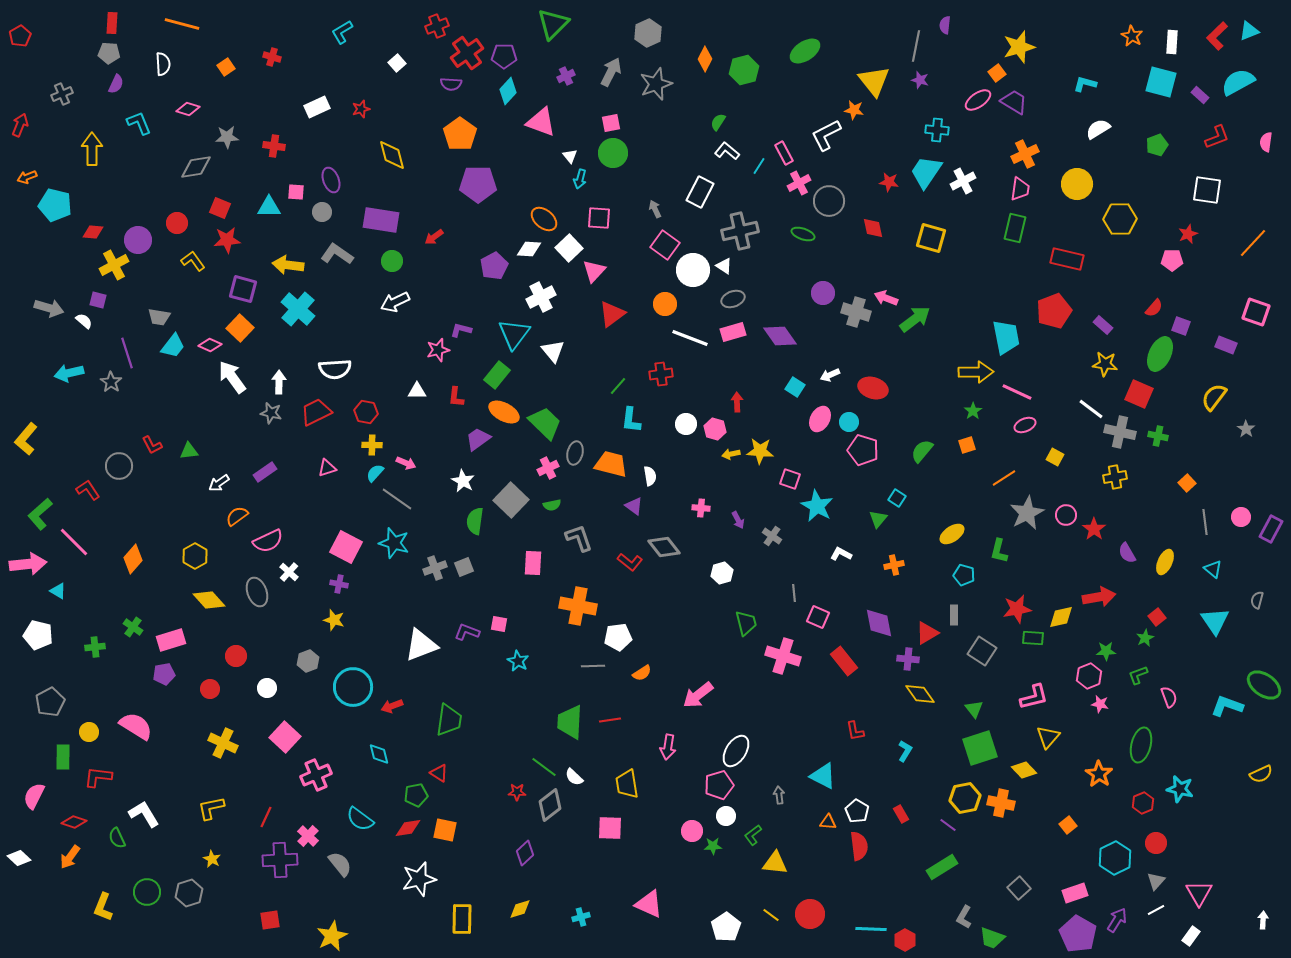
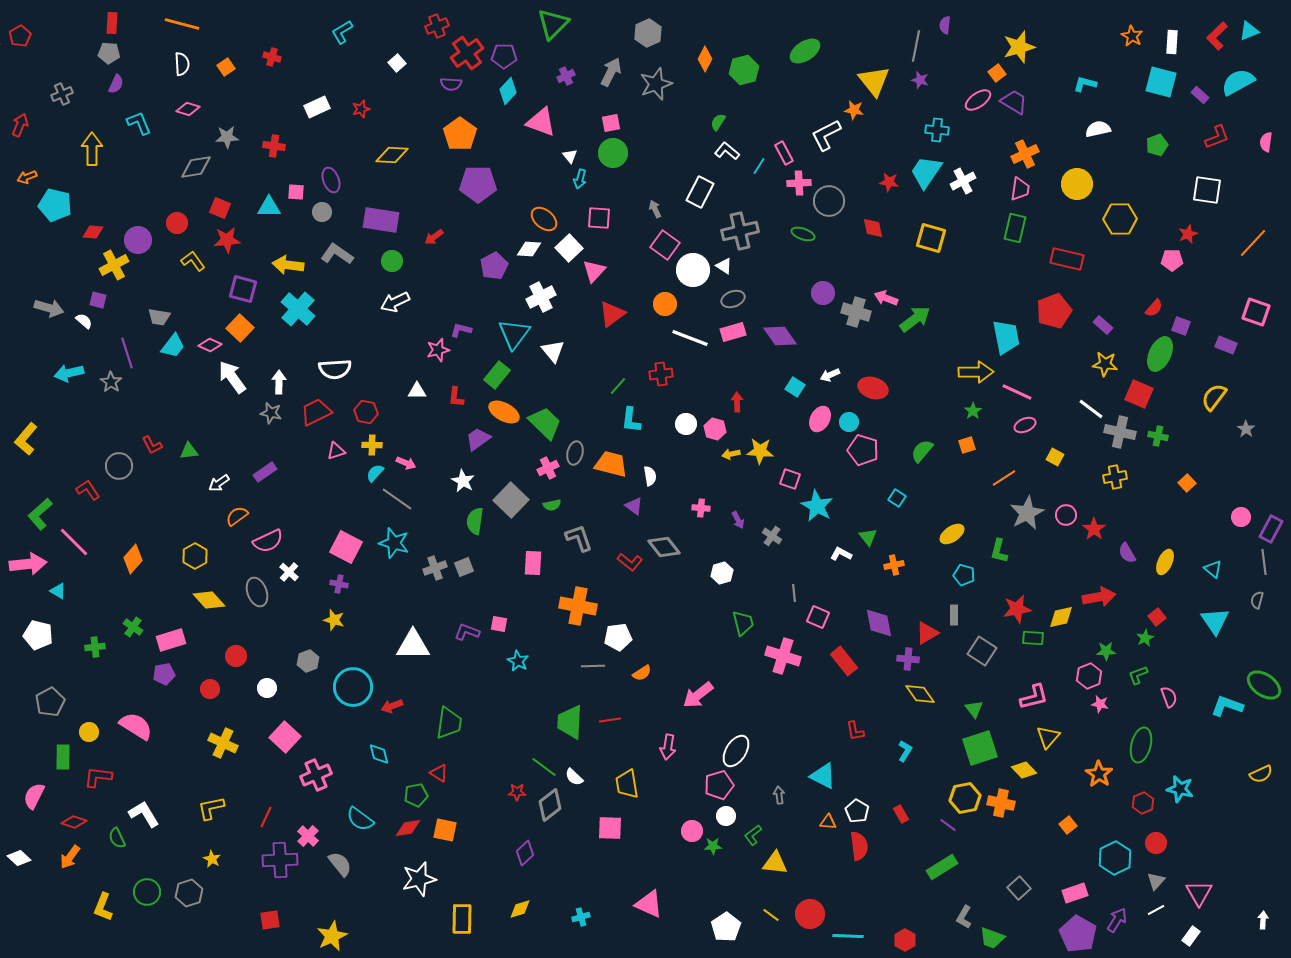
white semicircle at (163, 64): moved 19 px right
white semicircle at (1098, 129): rotated 20 degrees clockwise
yellow diamond at (392, 155): rotated 72 degrees counterclockwise
pink cross at (799, 183): rotated 25 degrees clockwise
pink triangle at (327, 468): moved 9 px right, 17 px up
green triangle at (878, 519): moved 10 px left, 18 px down; rotated 18 degrees counterclockwise
gray line at (1205, 522): moved 59 px right, 40 px down
green trapezoid at (746, 623): moved 3 px left
white triangle at (421, 645): moved 8 px left; rotated 21 degrees clockwise
green trapezoid at (449, 720): moved 3 px down
cyan line at (871, 929): moved 23 px left, 7 px down
